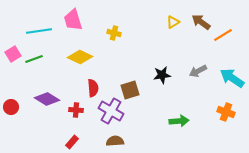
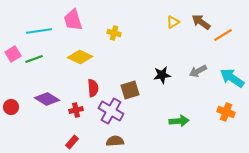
red cross: rotated 16 degrees counterclockwise
